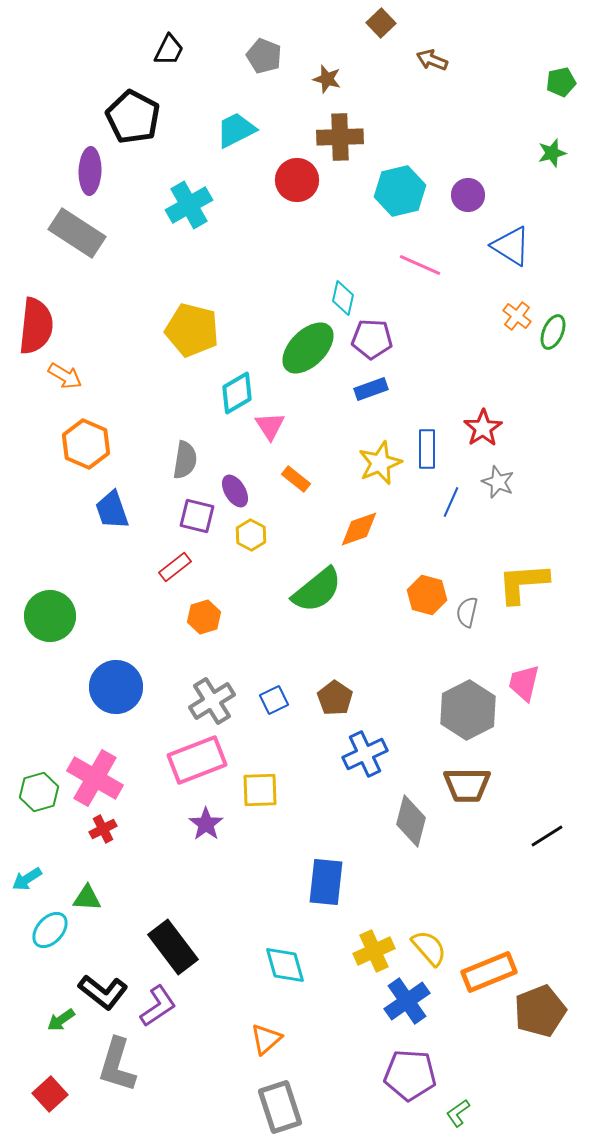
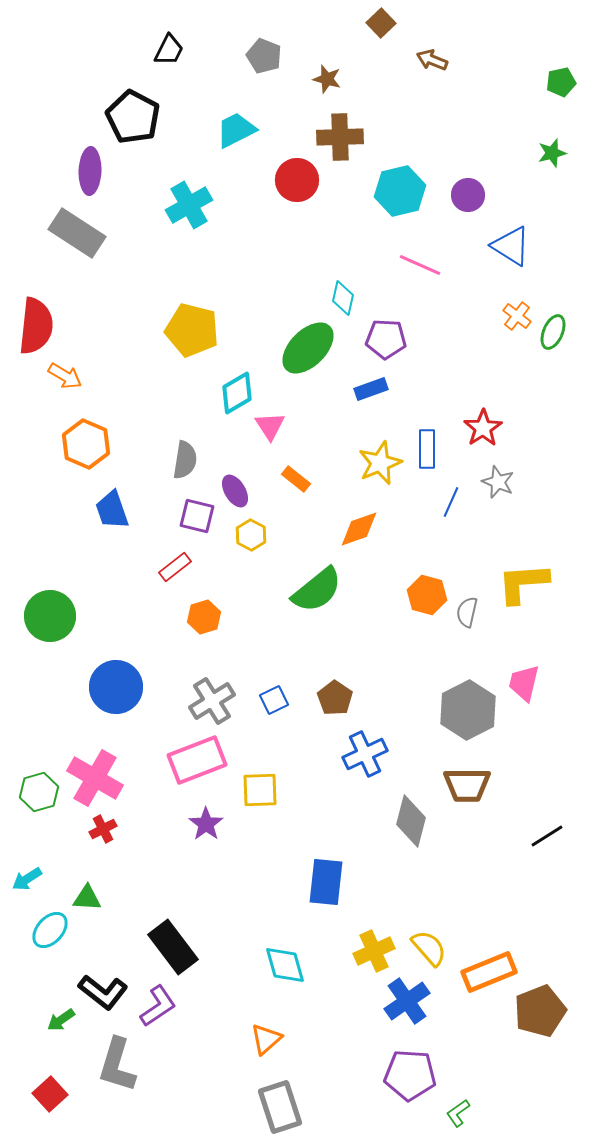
purple pentagon at (372, 339): moved 14 px right
